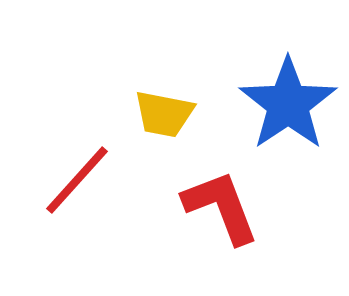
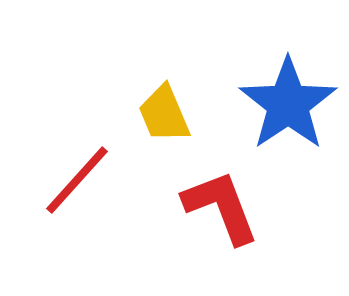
yellow trapezoid: rotated 56 degrees clockwise
